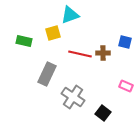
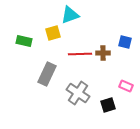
red line: rotated 15 degrees counterclockwise
gray cross: moved 5 px right, 4 px up
black square: moved 5 px right, 8 px up; rotated 35 degrees clockwise
